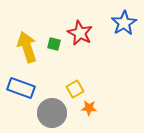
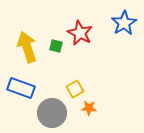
green square: moved 2 px right, 2 px down
